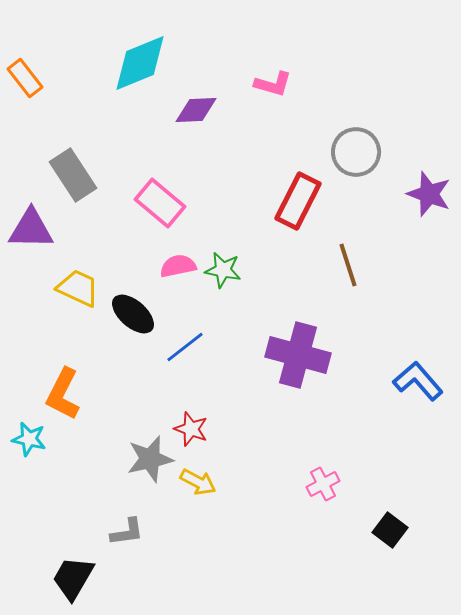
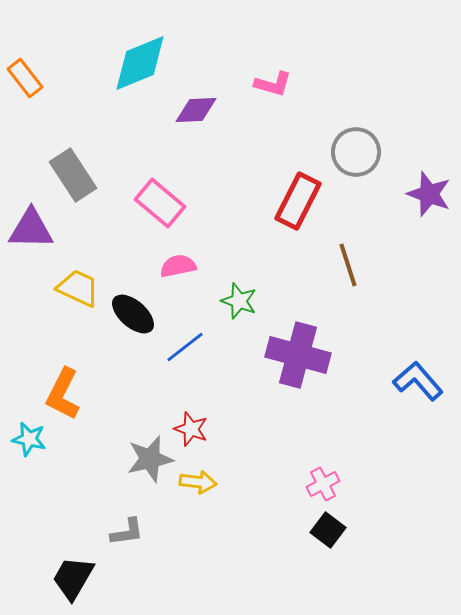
green star: moved 16 px right, 31 px down; rotated 9 degrees clockwise
yellow arrow: rotated 21 degrees counterclockwise
black square: moved 62 px left
